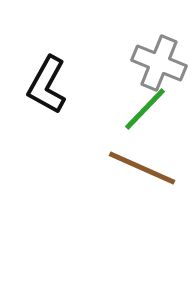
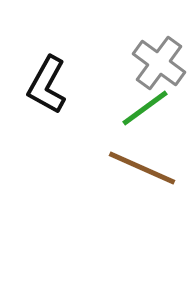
gray cross: rotated 14 degrees clockwise
green line: moved 1 px up; rotated 10 degrees clockwise
